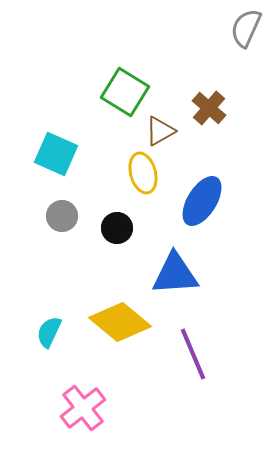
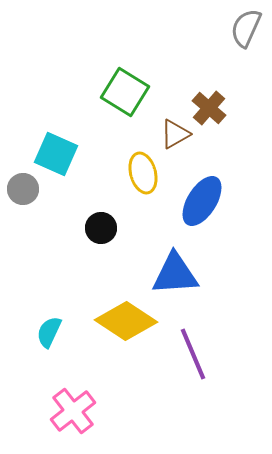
brown triangle: moved 15 px right, 3 px down
gray circle: moved 39 px left, 27 px up
black circle: moved 16 px left
yellow diamond: moved 6 px right, 1 px up; rotated 6 degrees counterclockwise
pink cross: moved 10 px left, 3 px down
